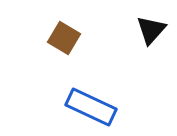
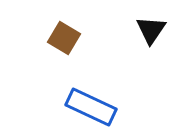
black triangle: rotated 8 degrees counterclockwise
